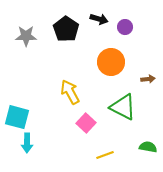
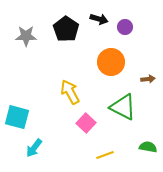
cyan arrow: moved 7 px right, 5 px down; rotated 36 degrees clockwise
